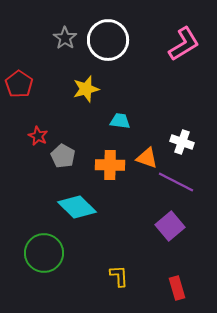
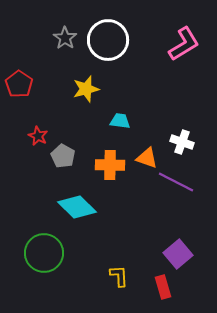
purple square: moved 8 px right, 28 px down
red rectangle: moved 14 px left, 1 px up
